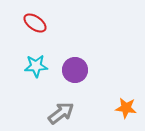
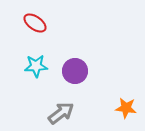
purple circle: moved 1 px down
